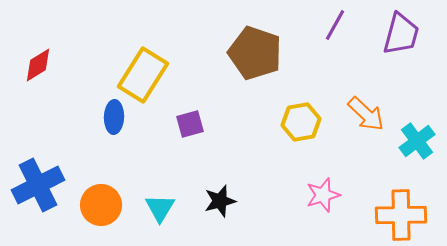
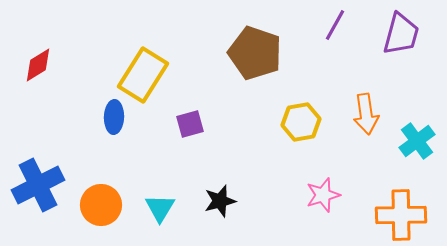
orange arrow: rotated 39 degrees clockwise
